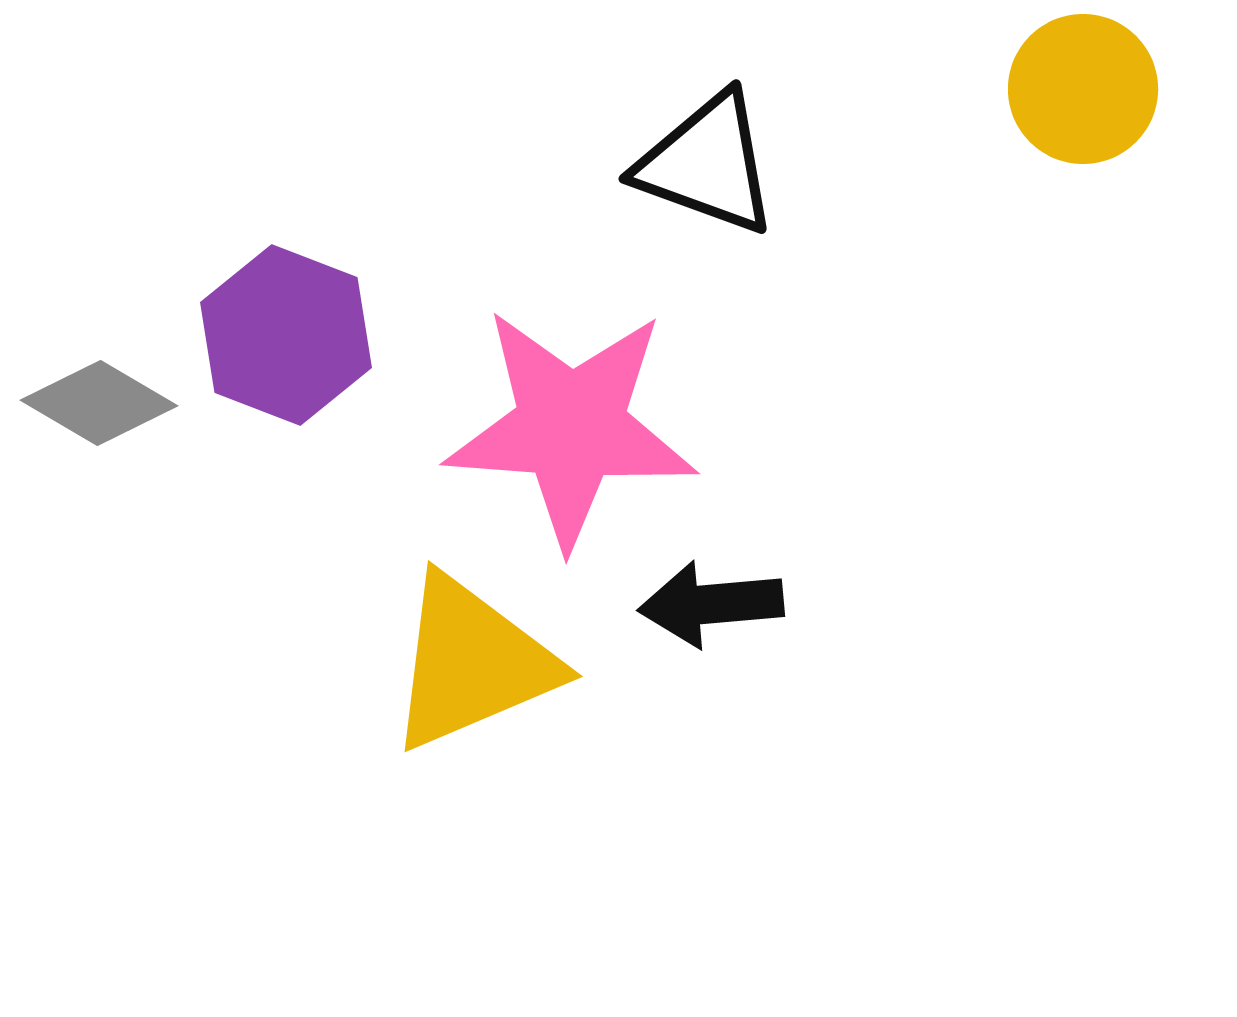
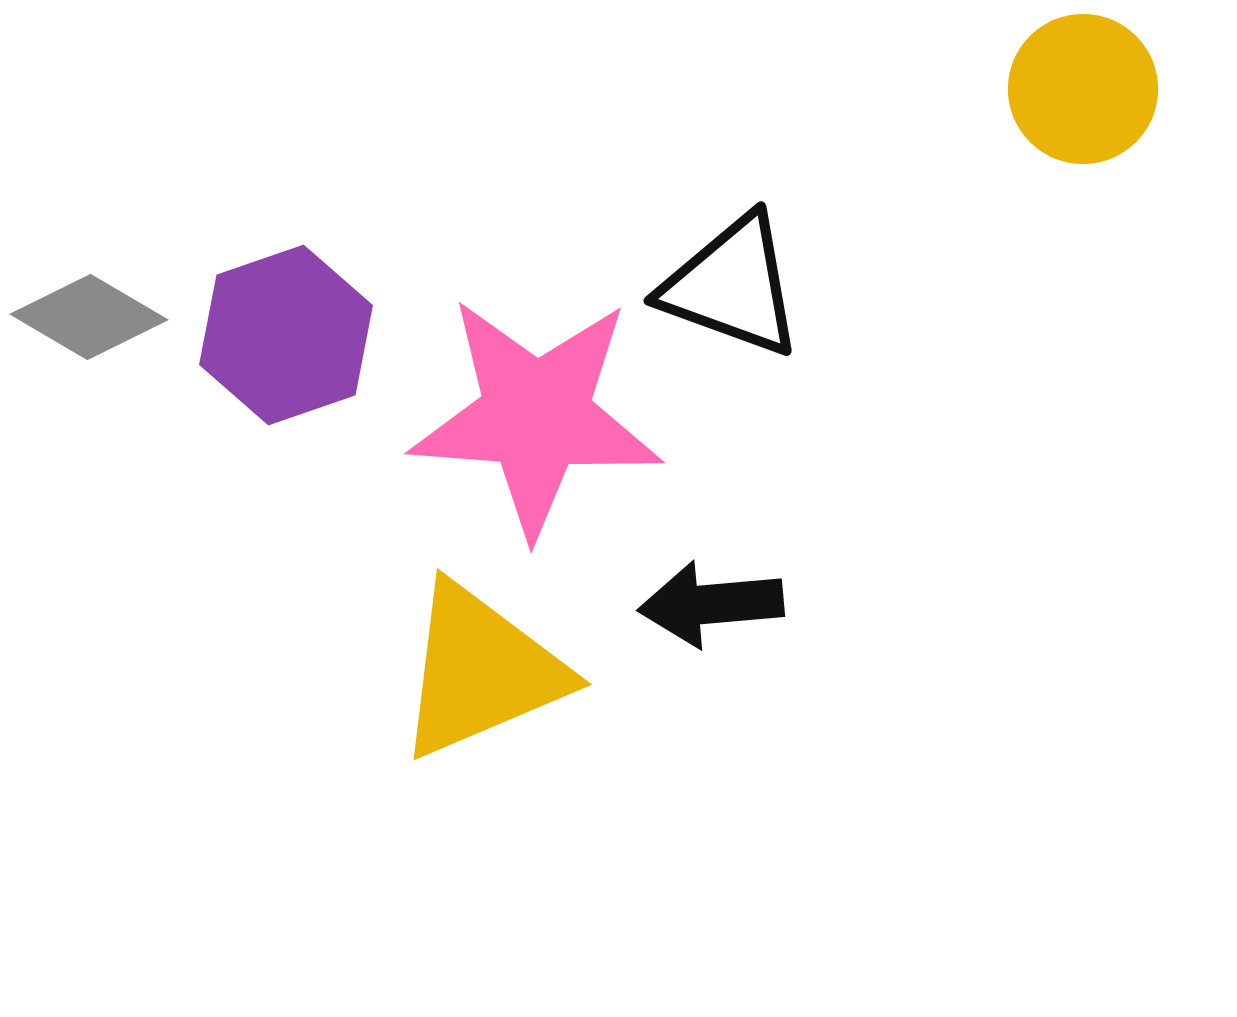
black triangle: moved 25 px right, 122 px down
purple hexagon: rotated 20 degrees clockwise
gray diamond: moved 10 px left, 86 px up
pink star: moved 35 px left, 11 px up
yellow triangle: moved 9 px right, 8 px down
